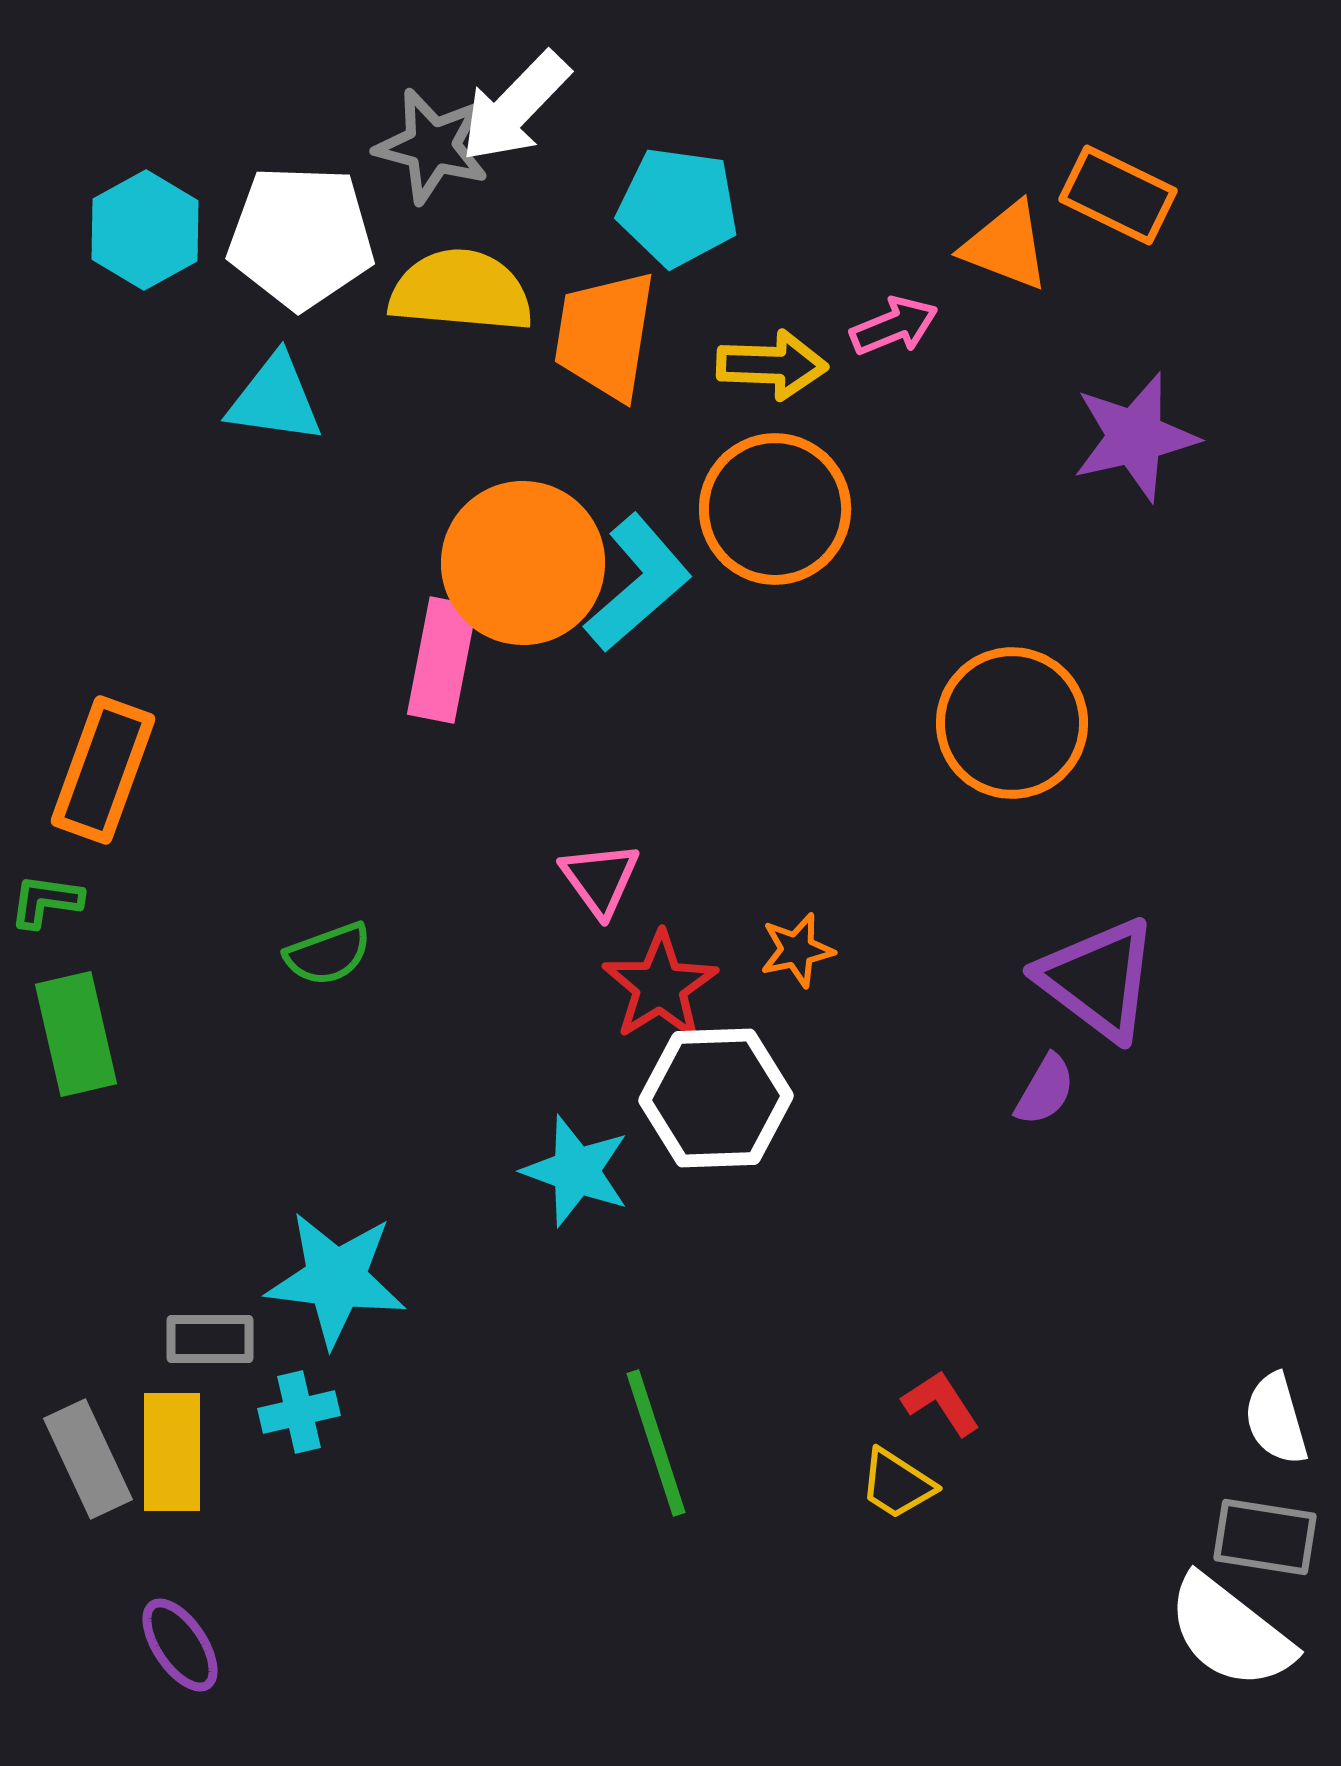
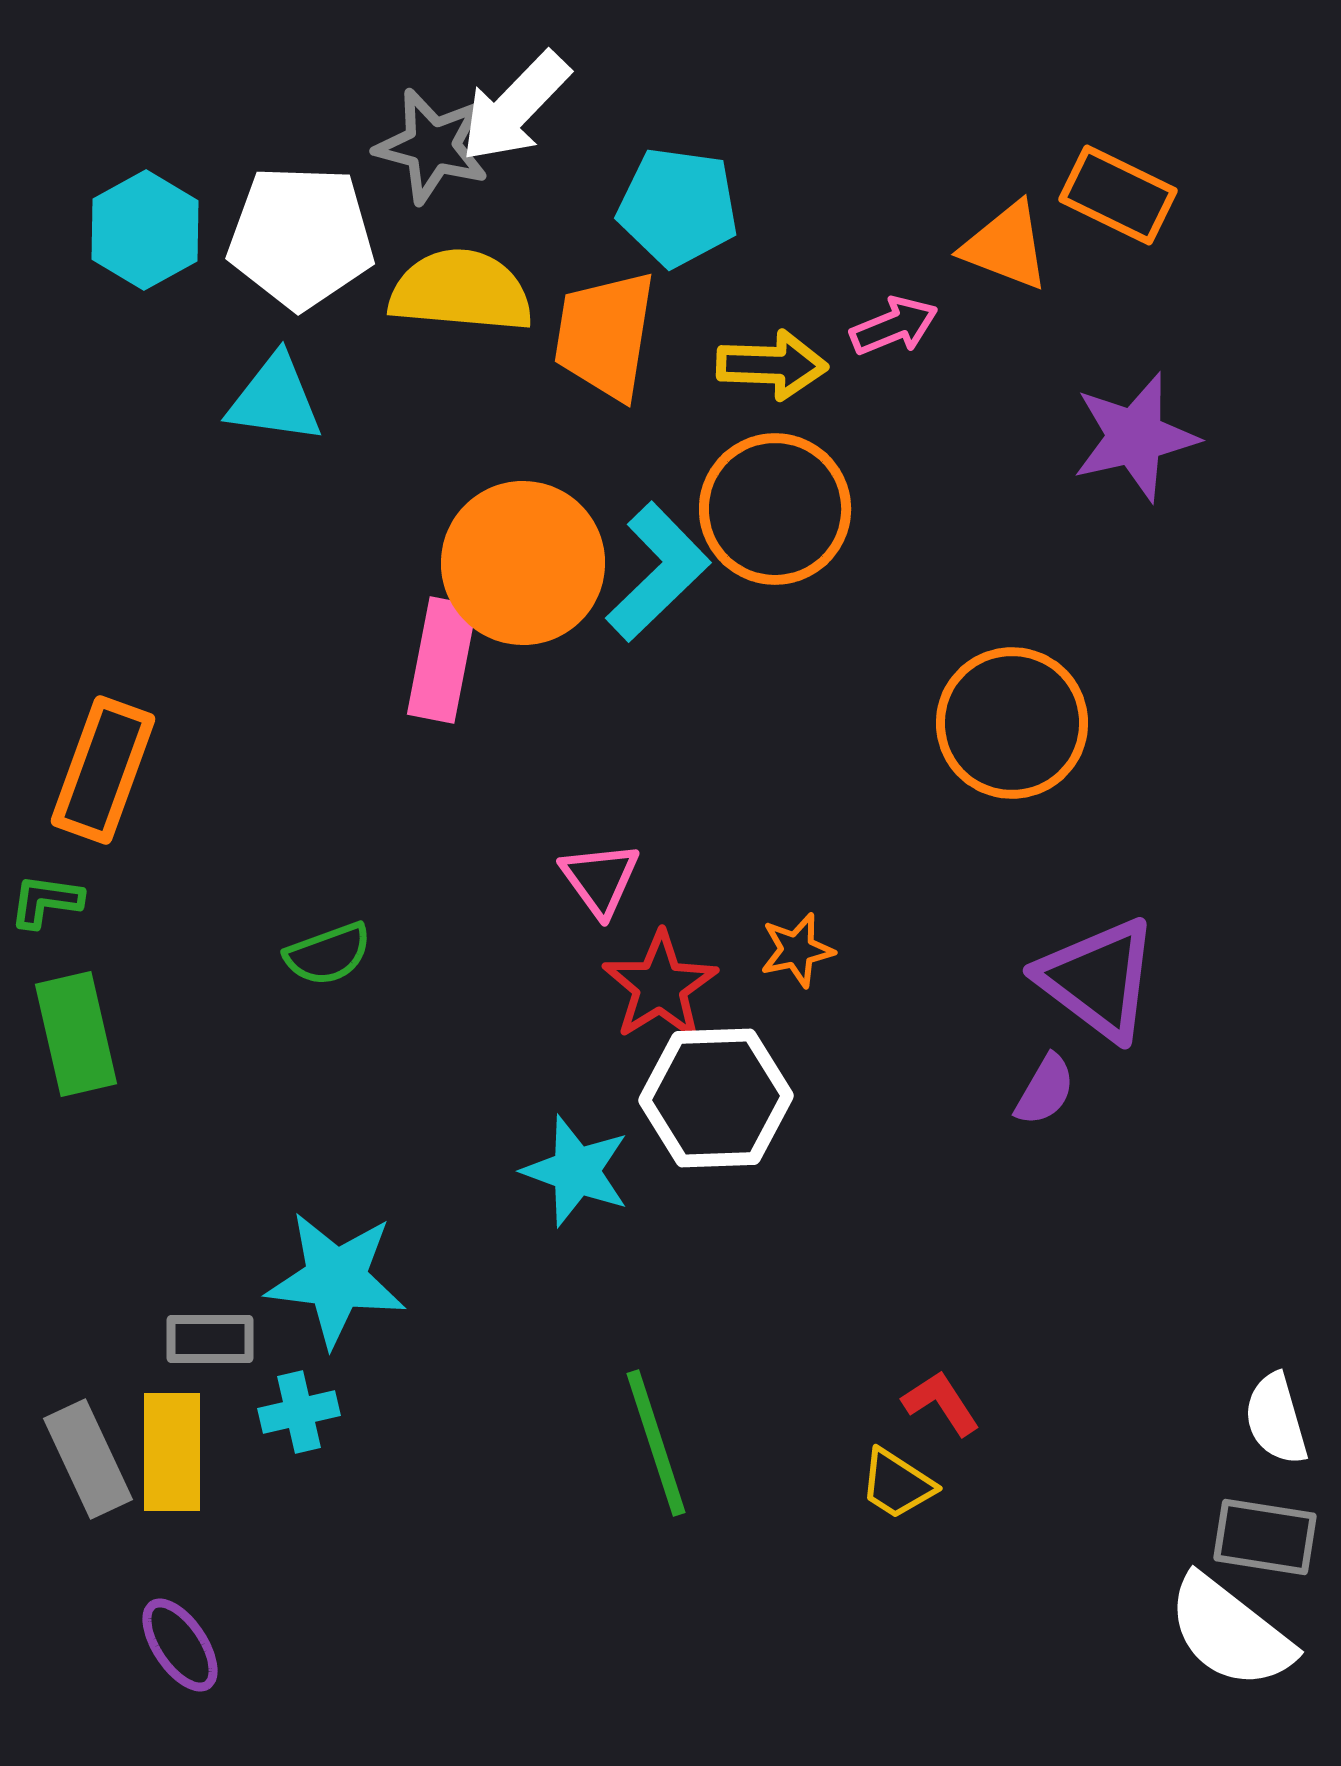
cyan L-shape at (638, 583): moved 20 px right, 11 px up; rotated 3 degrees counterclockwise
